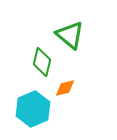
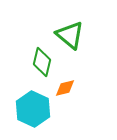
cyan hexagon: rotated 12 degrees counterclockwise
